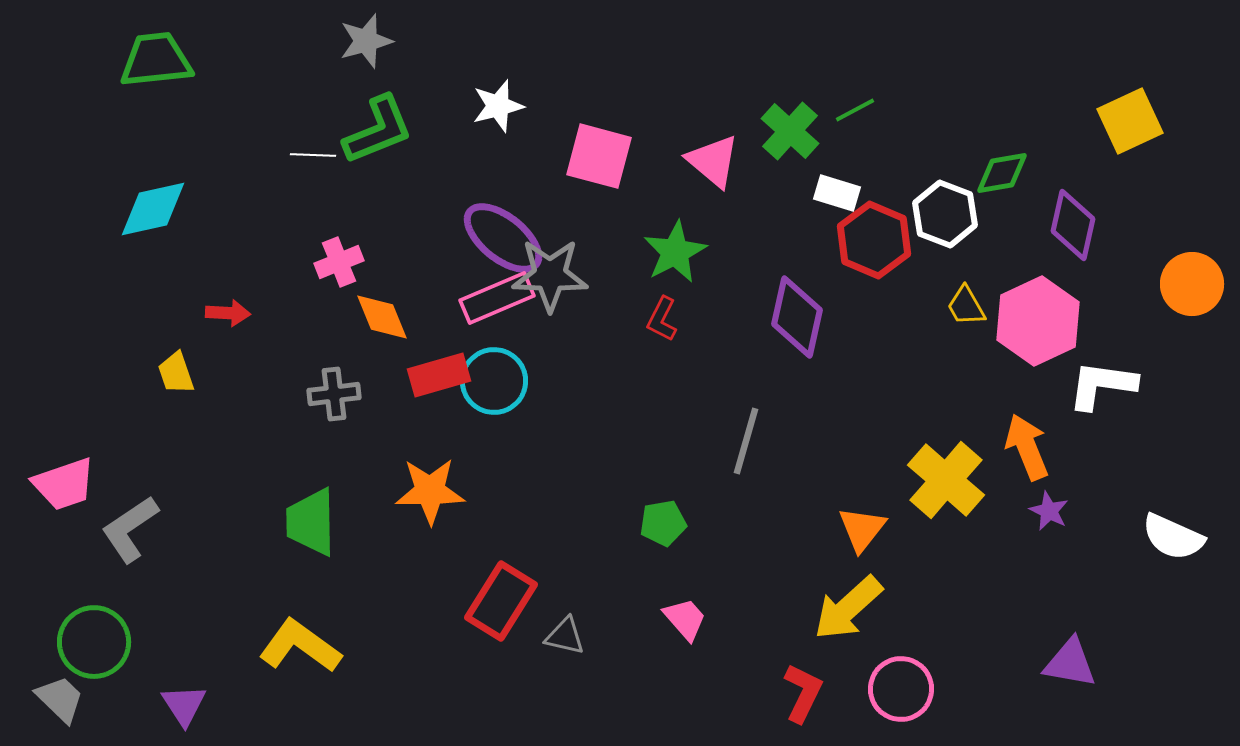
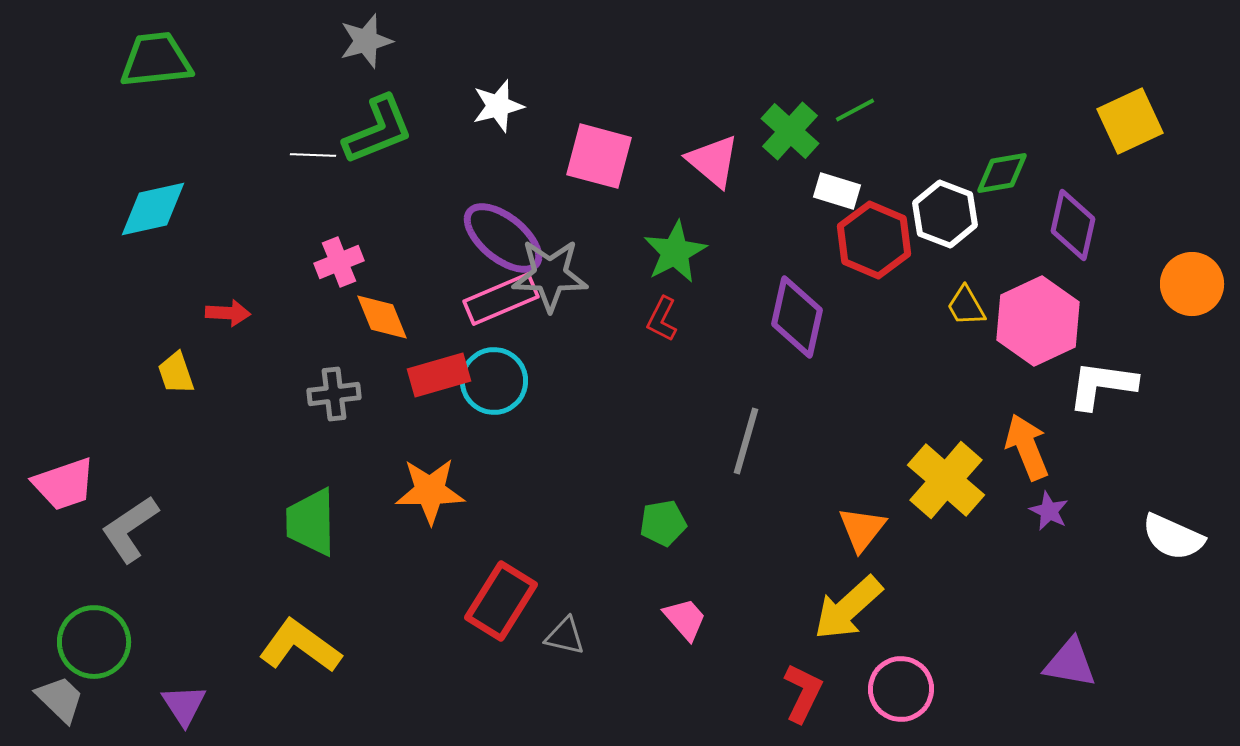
white rectangle at (837, 193): moved 2 px up
pink rectangle at (497, 298): moved 4 px right, 1 px down
